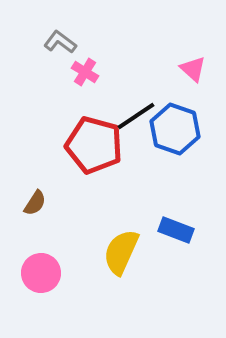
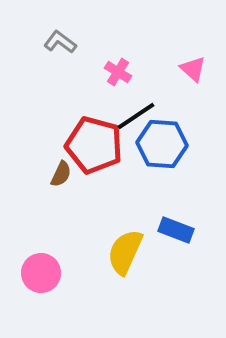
pink cross: moved 33 px right
blue hexagon: moved 13 px left, 15 px down; rotated 15 degrees counterclockwise
brown semicircle: moved 26 px right, 29 px up; rotated 8 degrees counterclockwise
yellow semicircle: moved 4 px right
